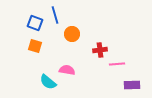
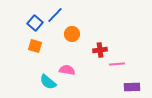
blue line: rotated 60 degrees clockwise
blue square: rotated 21 degrees clockwise
purple rectangle: moved 2 px down
